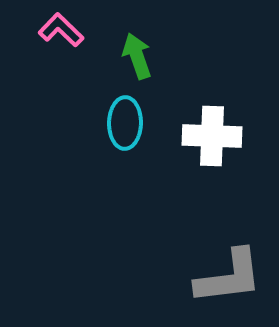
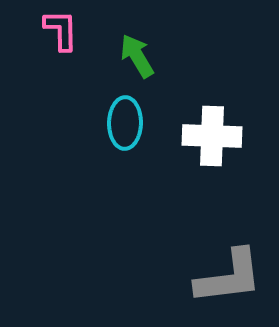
pink L-shape: rotated 45 degrees clockwise
green arrow: rotated 12 degrees counterclockwise
